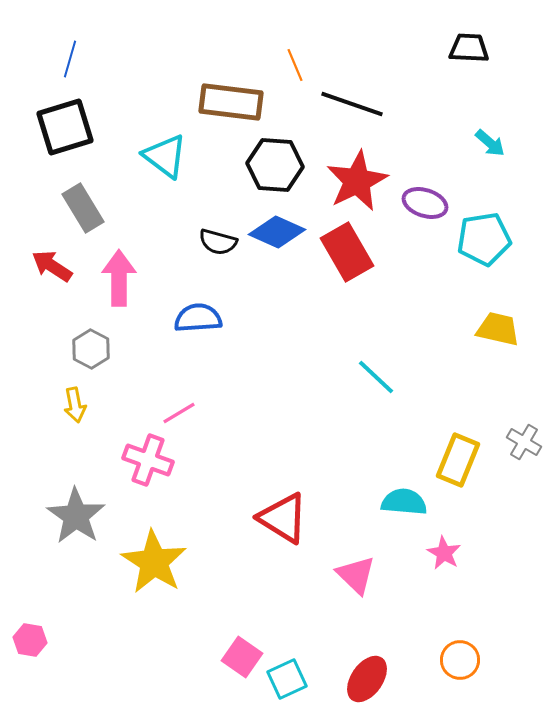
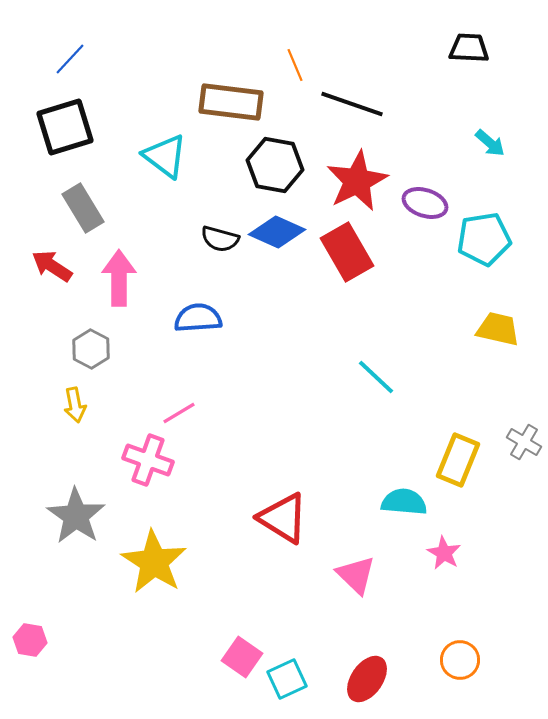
blue line: rotated 27 degrees clockwise
black hexagon: rotated 6 degrees clockwise
black semicircle: moved 2 px right, 3 px up
